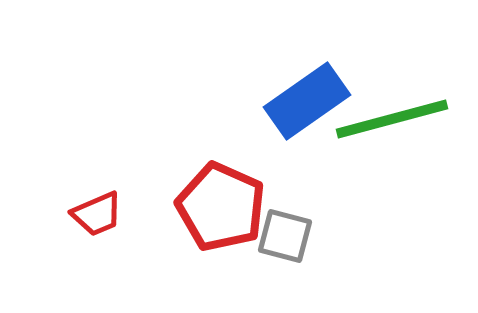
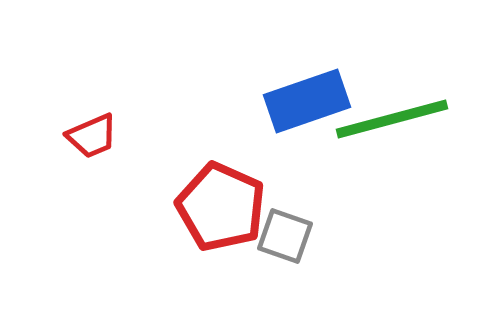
blue rectangle: rotated 16 degrees clockwise
red trapezoid: moved 5 px left, 78 px up
gray square: rotated 4 degrees clockwise
